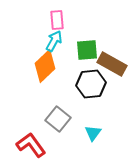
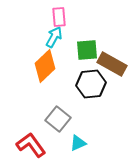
pink rectangle: moved 2 px right, 3 px up
cyan arrow: moved 4 px up
cyan triangle: moved 15 px left, 10 px down; rotated 30 degrees clockwise
